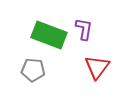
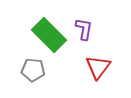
green rectangle: rotated 24 degrees clockwise
red triangle: moved 1 px right
